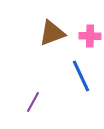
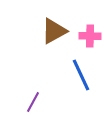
brown triangle: moved 2 px right, 2 px up; rotated 8 degrees counterclockwise
blue line: moved 1 px up
